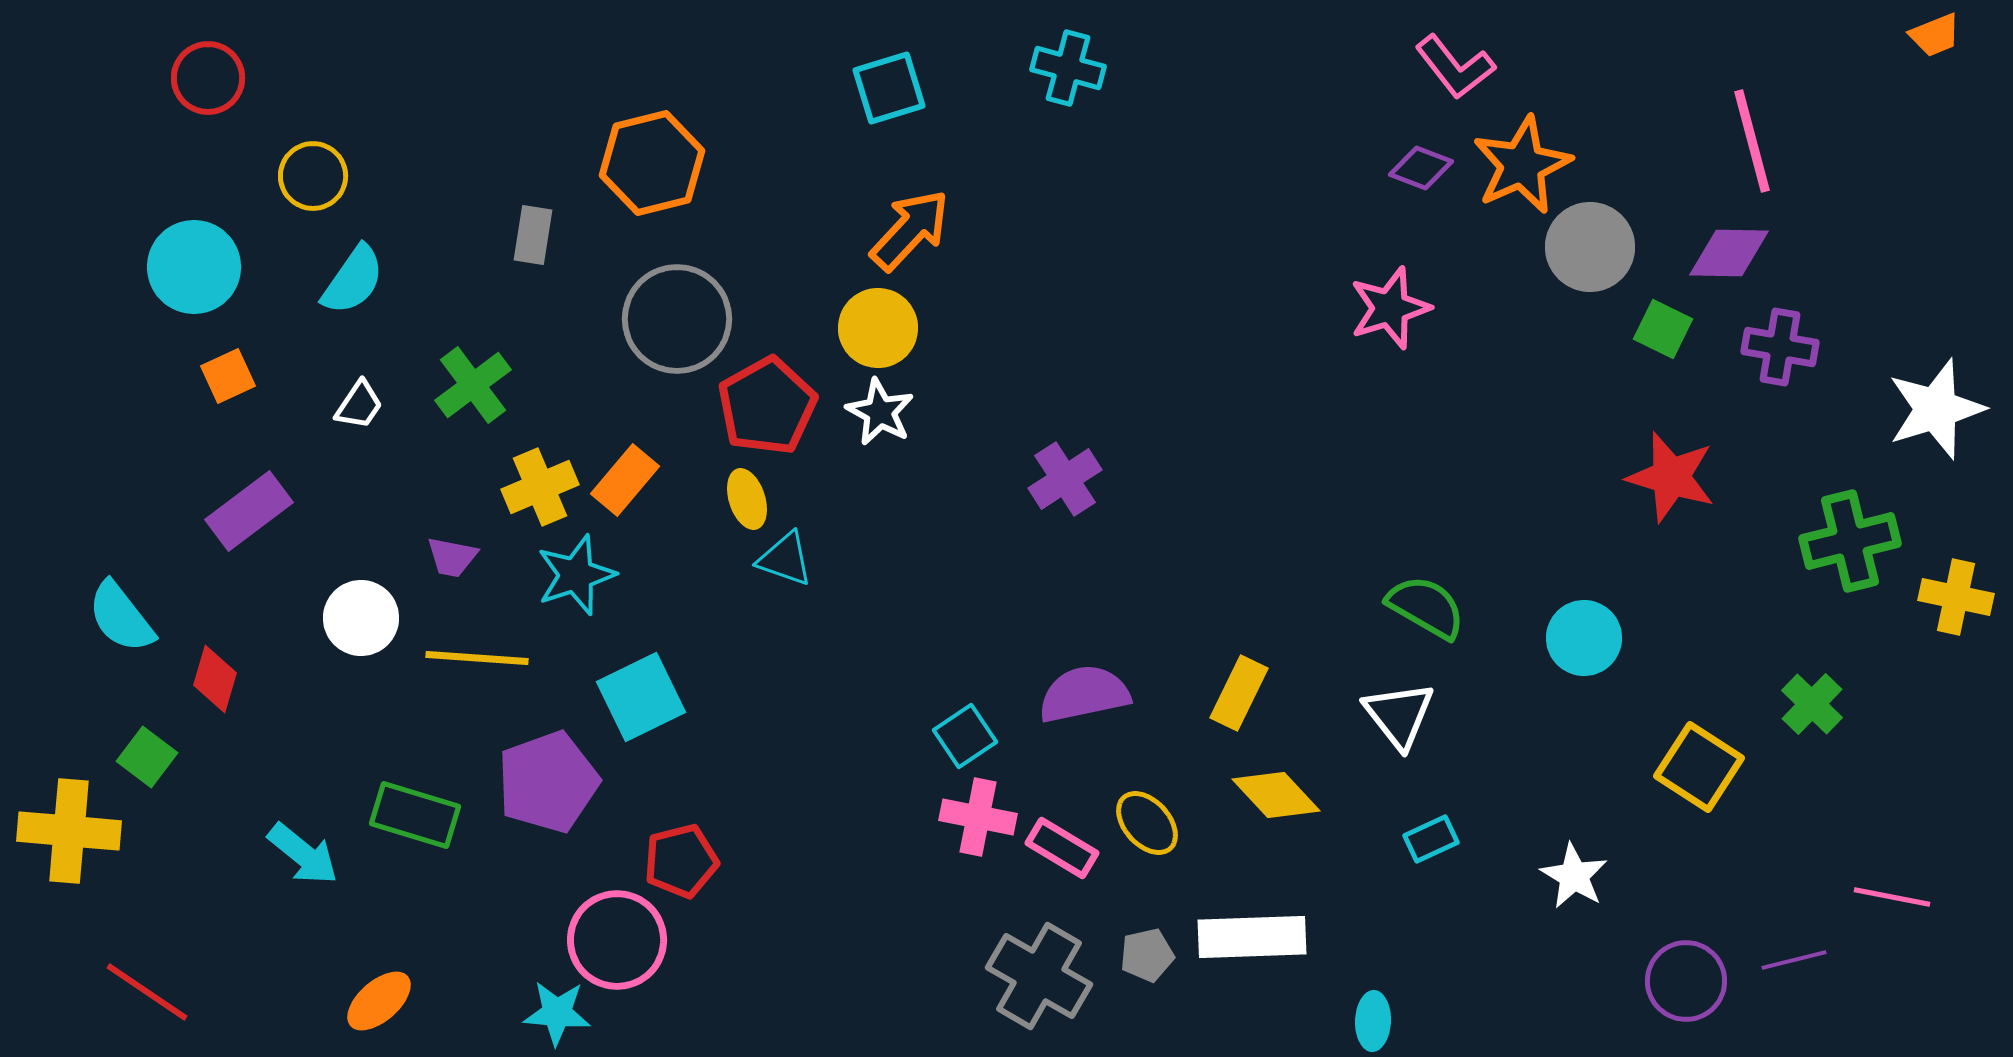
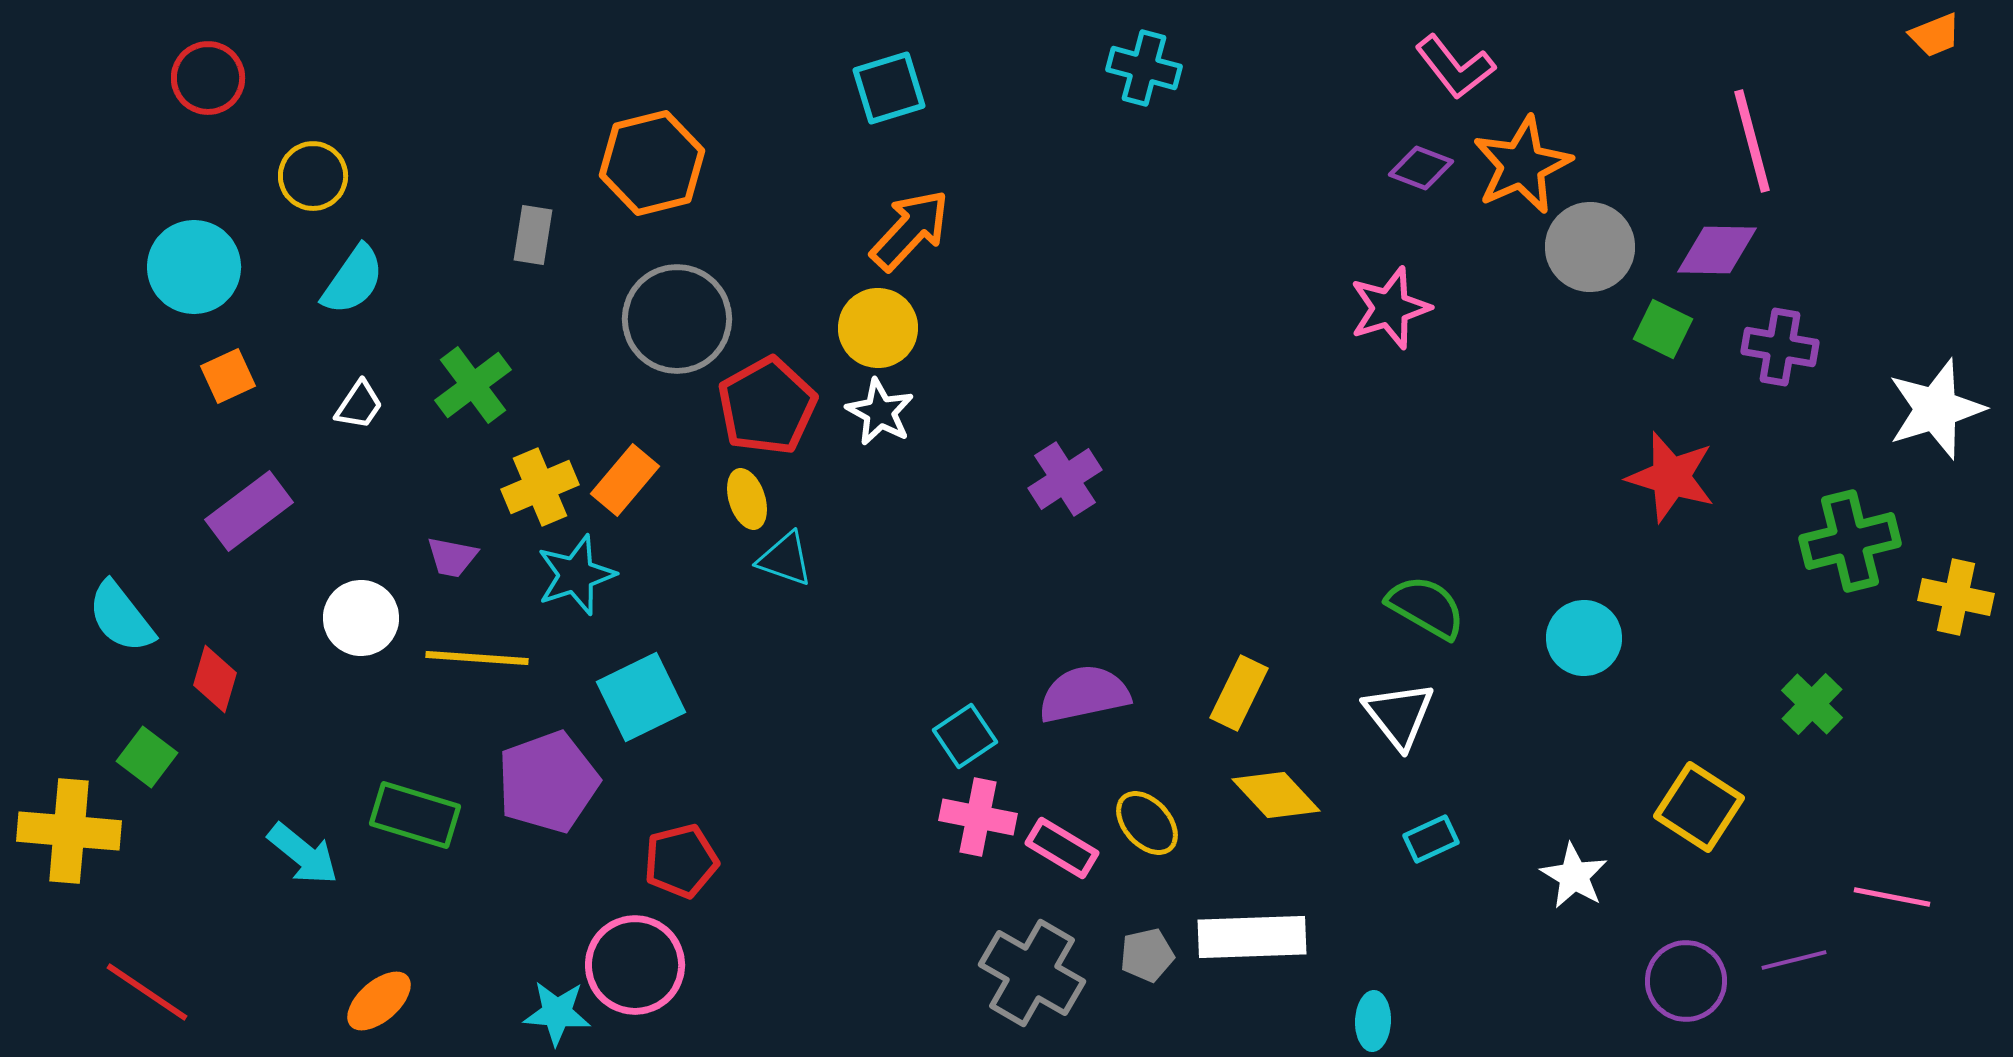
cyan cross at (1068, 68): moved 76 px right
purple diamond at (1729, 253): moved 12 px left, 3 px up
yellow square at (1699, 767): moved 40 px down
pink circle at (617, 940): moved 18 px right, 25 px down
gray cross at (1039, 976): moved 7 px left, 3 px up
